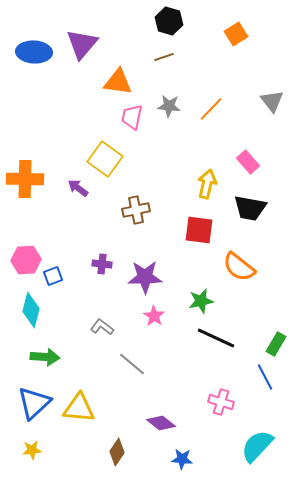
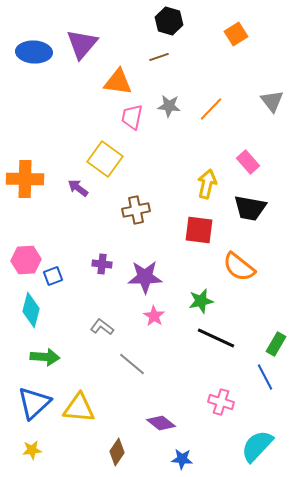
brown line: moved 5 px left
